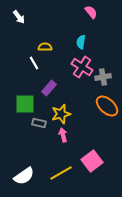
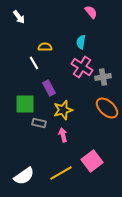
purple rectangle: rotated 70 degrees counterclockwise
orange ellipse: moved 2 px down
yellow star: moved 2 px right, 4 px up
